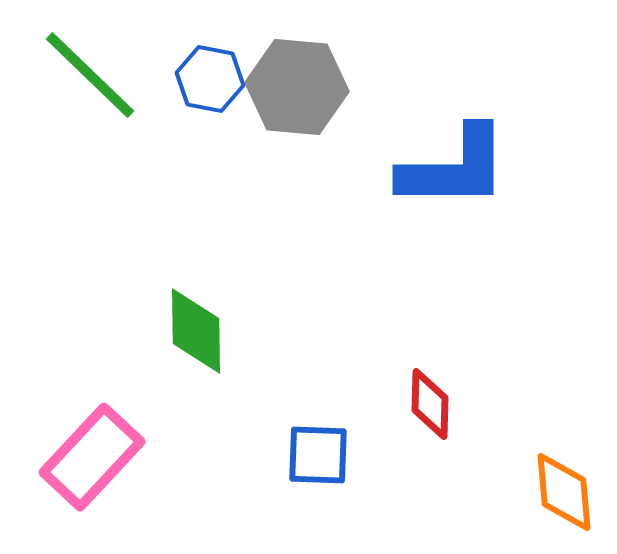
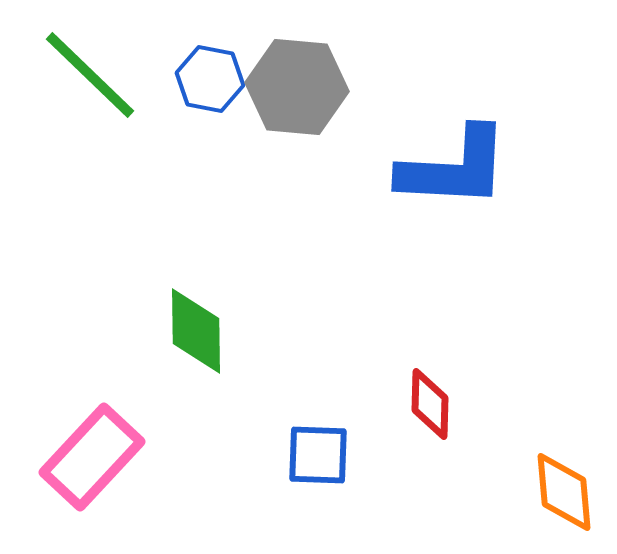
blue L-shape: rotated 3 degrees clockwise
